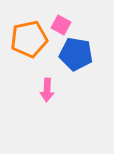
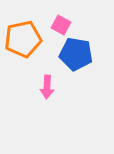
orange pentagon: moved 6 px left
pink arrow: moved 3 px up
